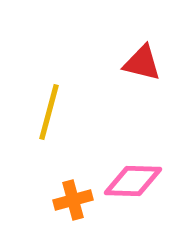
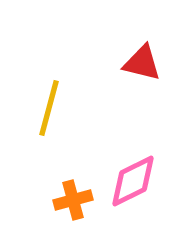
yellow line: moved 4 px up
pink diamond: rotated 28 degrees counterclockwise
